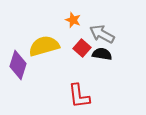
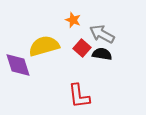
purple diamond: rotated 36 degrees counterclockwise
